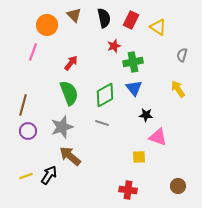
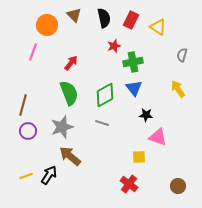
red cross: moved 1 px right, 6 px up; rotated 30 degrees clockwise
